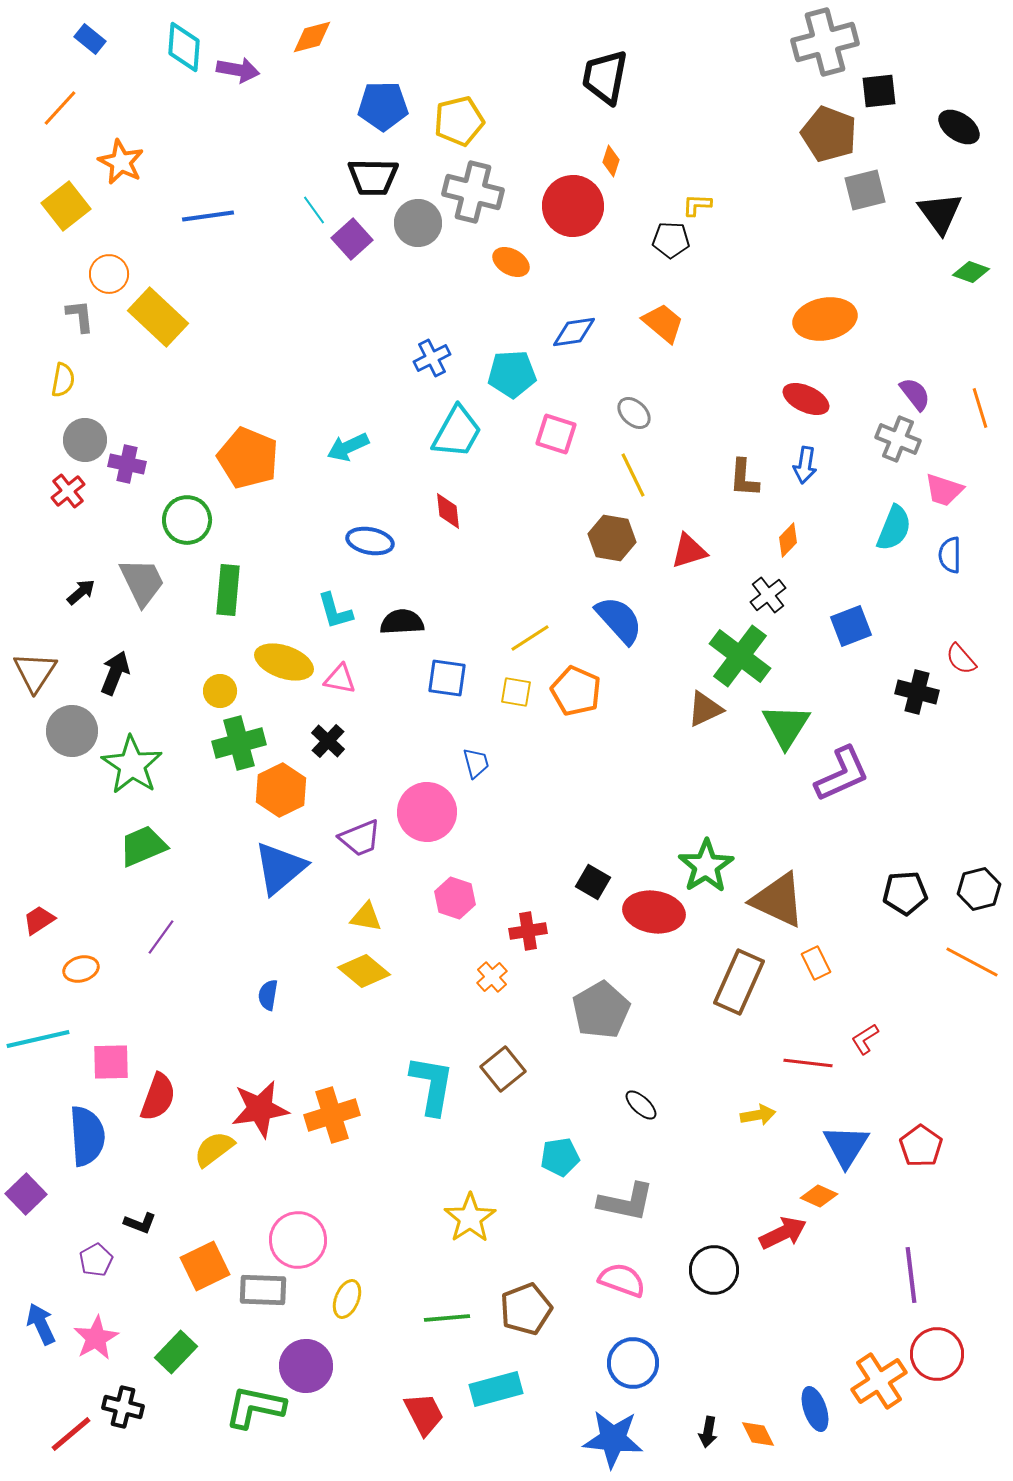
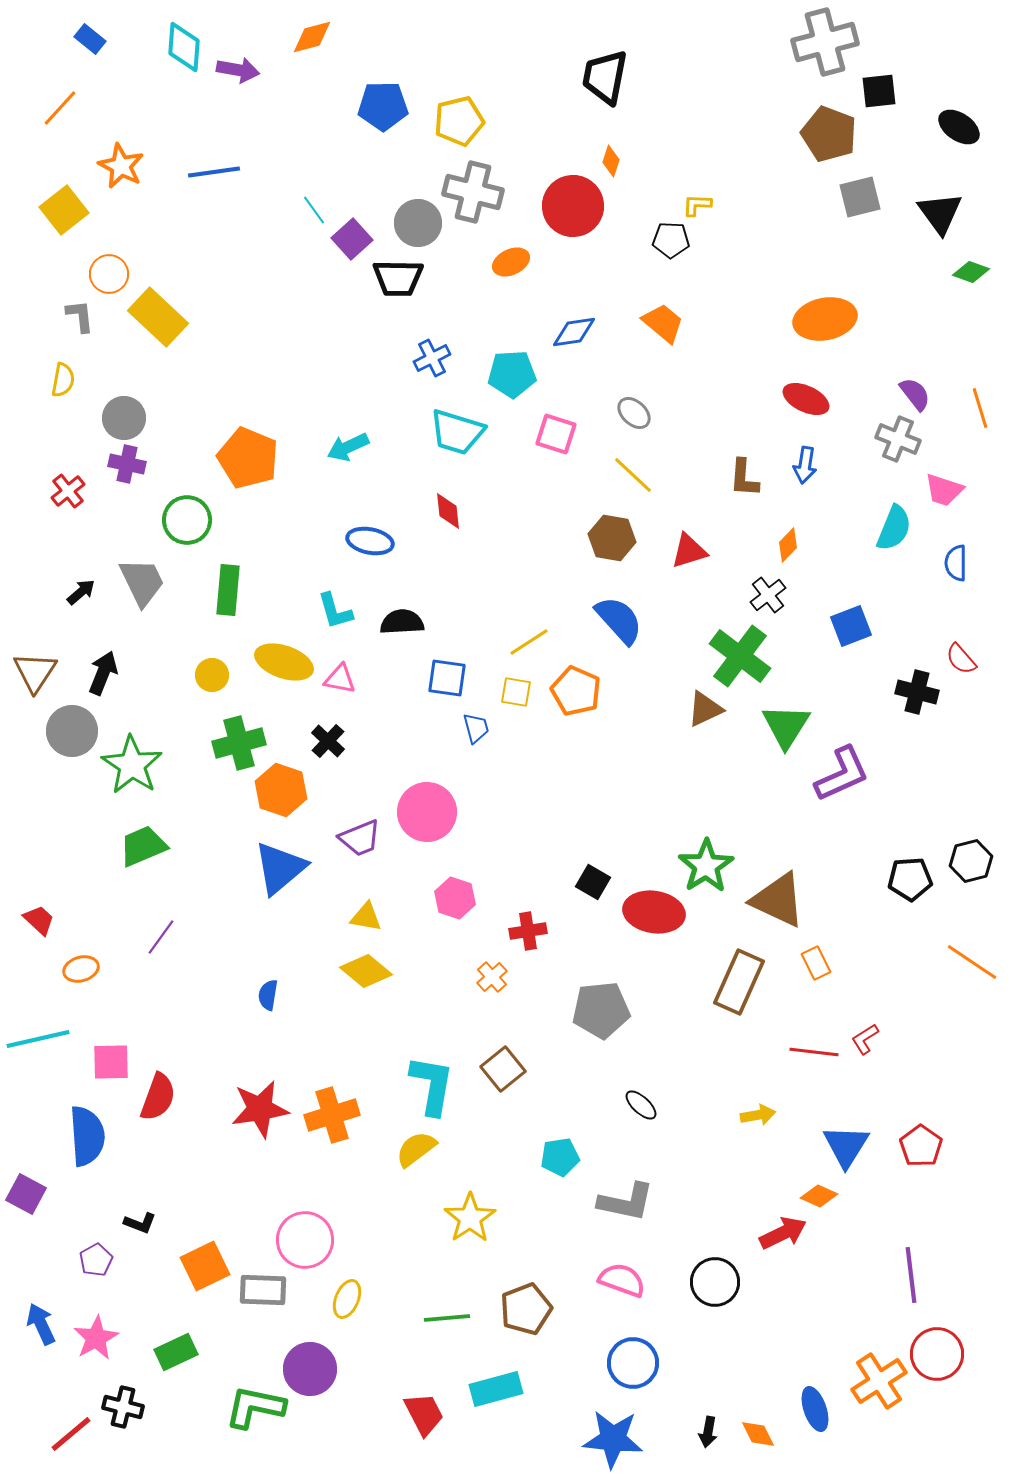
orange star at (121, 162): moved 4 px down
black trapezoid at (373, 177): moved 25 px right, 101 px down
gray square at (865, 190): moved 5 px left, 7 px down
yellow square at (66, 206): moved 2 px left, 4 px down
blue line at (208, 216): moved 6 px right, 44 px up
orange ellipse at (511, 262): rotated 54 degrees counterclockwise
cyan trapezoid at (457, 432): rotated 78 degrees clockwise
gray circle at (85, 440): moved 39 px right, 22 px up
yellow line at (633, 475): rotated 21 degrees counterclockwise
orange diamond at (788, 540): moved 5 px down
blue semicircle at (950, 555): moved 6 px right, 8 px down
yellow line at (530, 638): moved 1 px left, 4 px down
black arrow at (115, 673): moved 12 px left
yellow circle at (220, 691): moved 8 px left, 16 px up
blue trapezoid at (476, 763): moved 35 px up
orange hexagon at (281, 790): rotated 15 degrees counterclockwise
black hexagon at (979, 889): moved 8 px left, 28 px up
black pentagon at (905, 893): moved 5 px right, 14 px up
red trapezoid at (39, 920): rotated 76 degrees clockwise
orange line at (972, 962): rotated 6 degrees clockwise
yellow diamond at (364, 971): moved 2 px right
gray pentagon at (601, 1010): rotated 24 degrees clockwise
red line at (808, 1063): moved 6 px right, 11 px up
yellow semicircle at (214, 1149): moved 202 px right
purple square at (26, 1194): rotated 18 degrees counterclockwise
pink circle at (298, 1240): moved 7 px right
black circle at (714, 1270): moved 1 px right, 12 px down
green rectangle at (176, 1352): rotated 21 degrees clockwise
purple circle at (306, 1366): moved 4 px right, 3 px down
